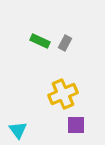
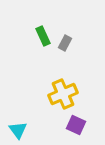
green rectangle: moved 3 px right, 5 px up; rotated 42 degrees clockwise
purple square: rotated 24 degrees clockwise
